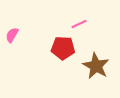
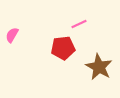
red pentagon: rotated 10 degrees counterclockwise
brown star: moved 3 px right, 1 px down
